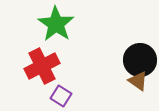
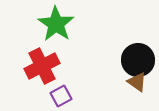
black circle: moved 2 px left
brown triangle: moved 1 px left, 1 px down
purple square: rotated 30 degrees clockwise
